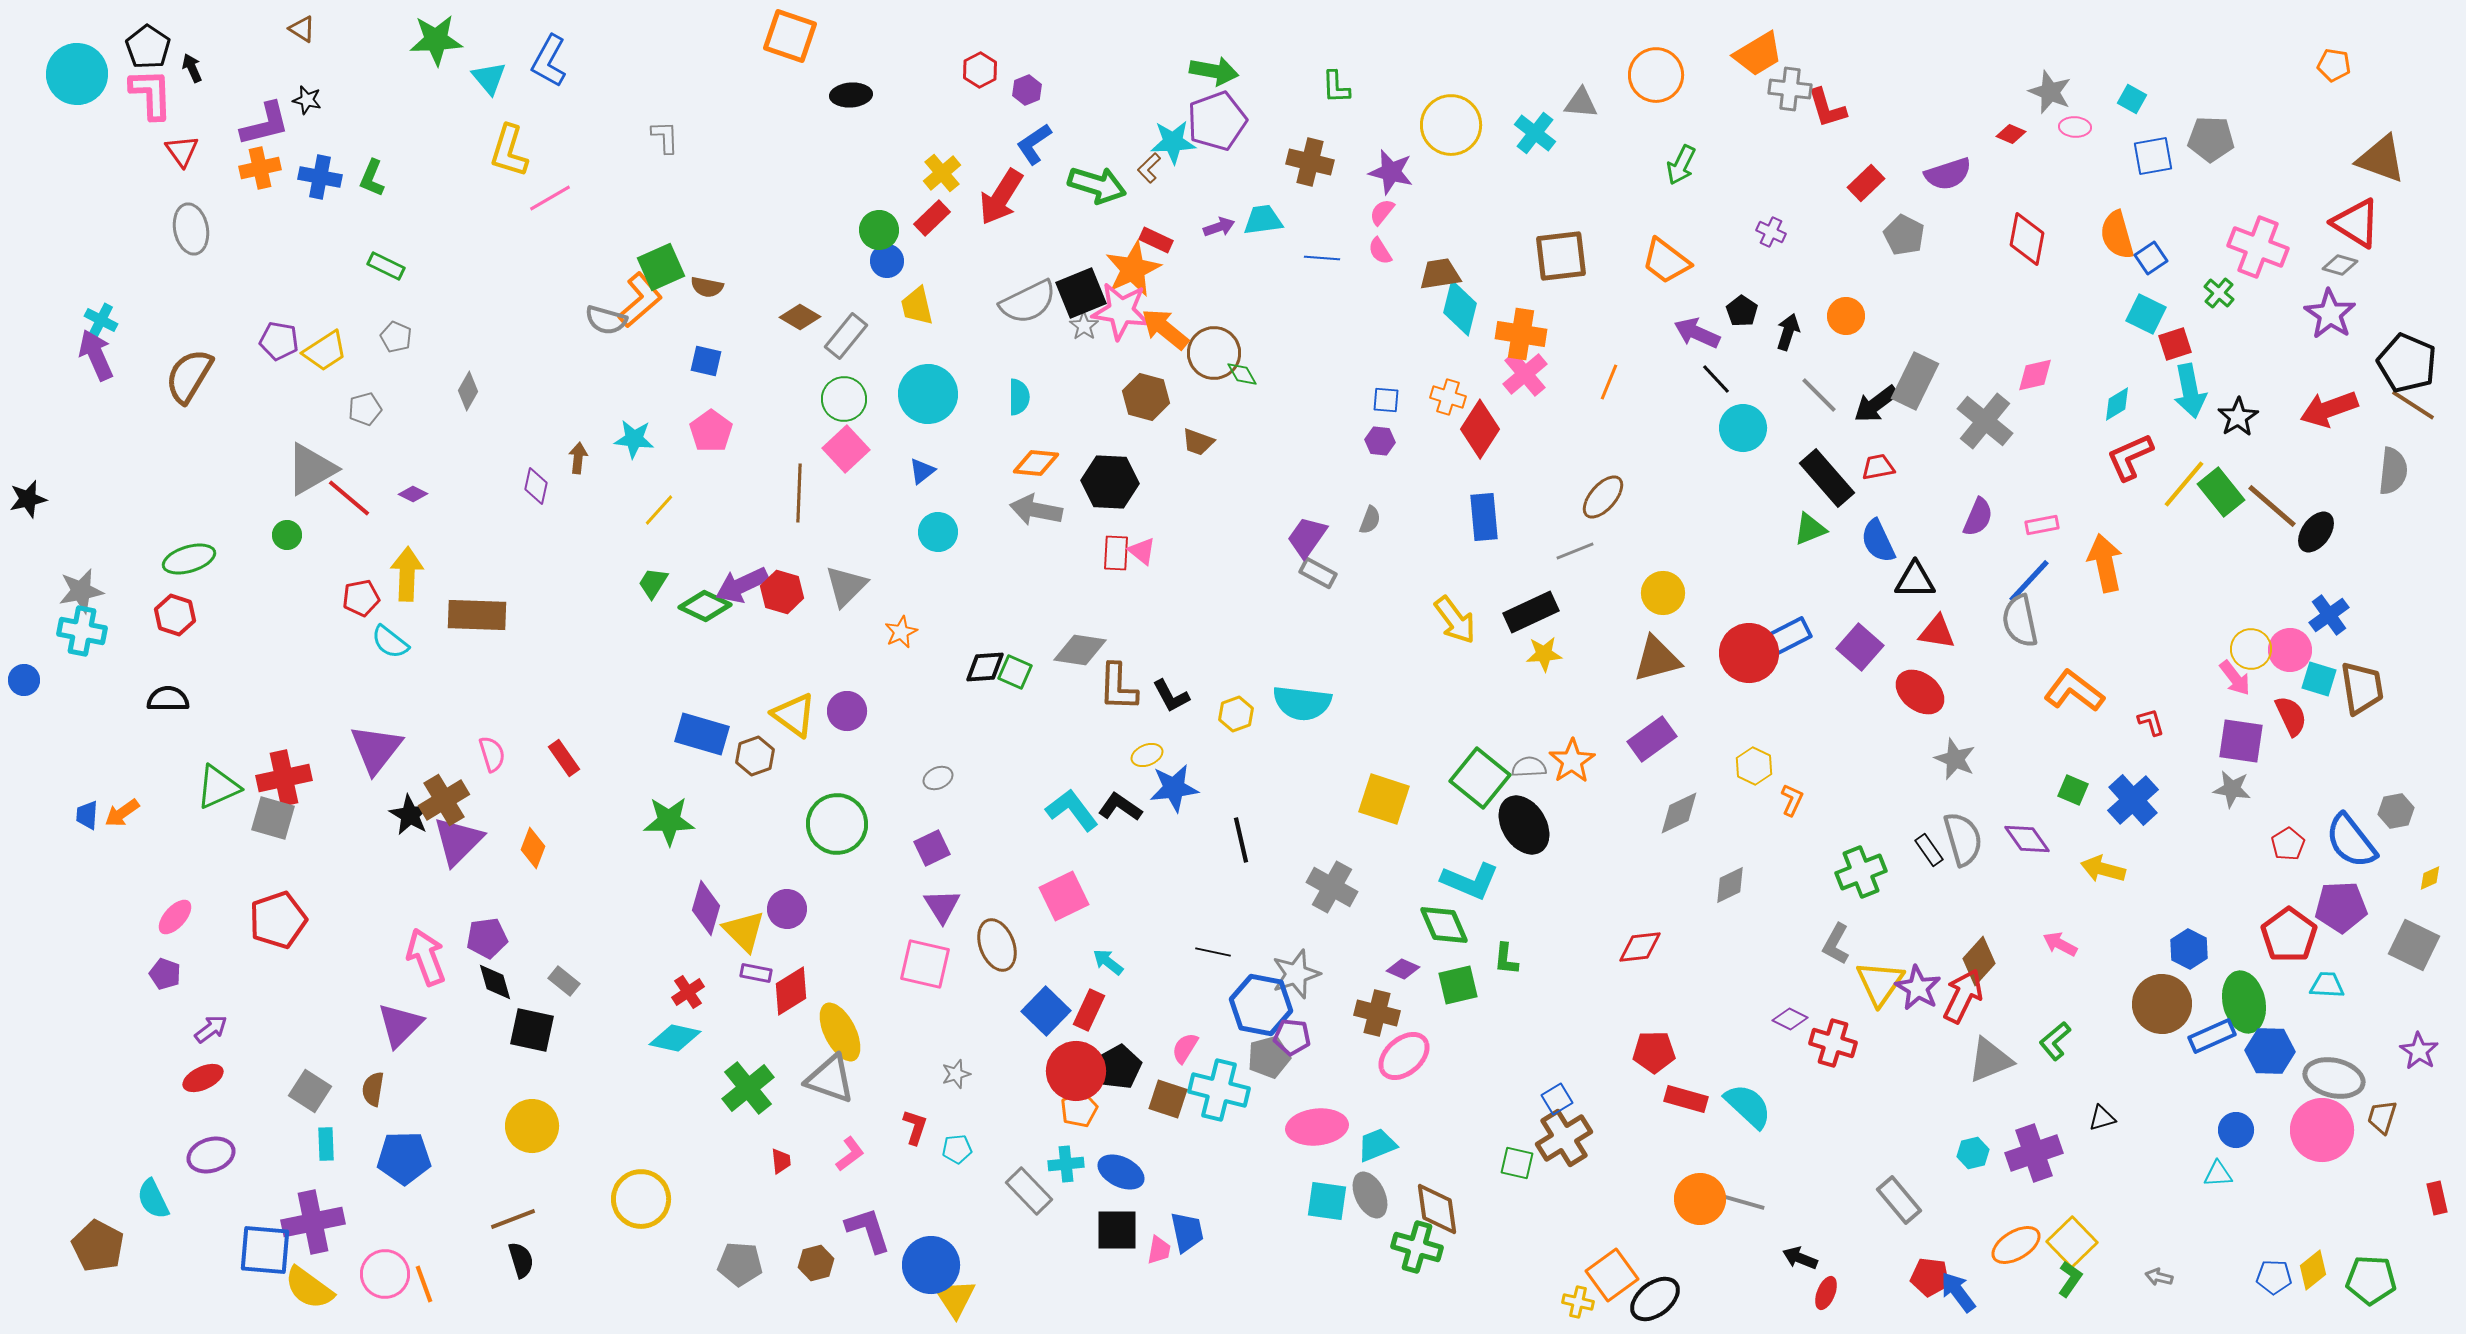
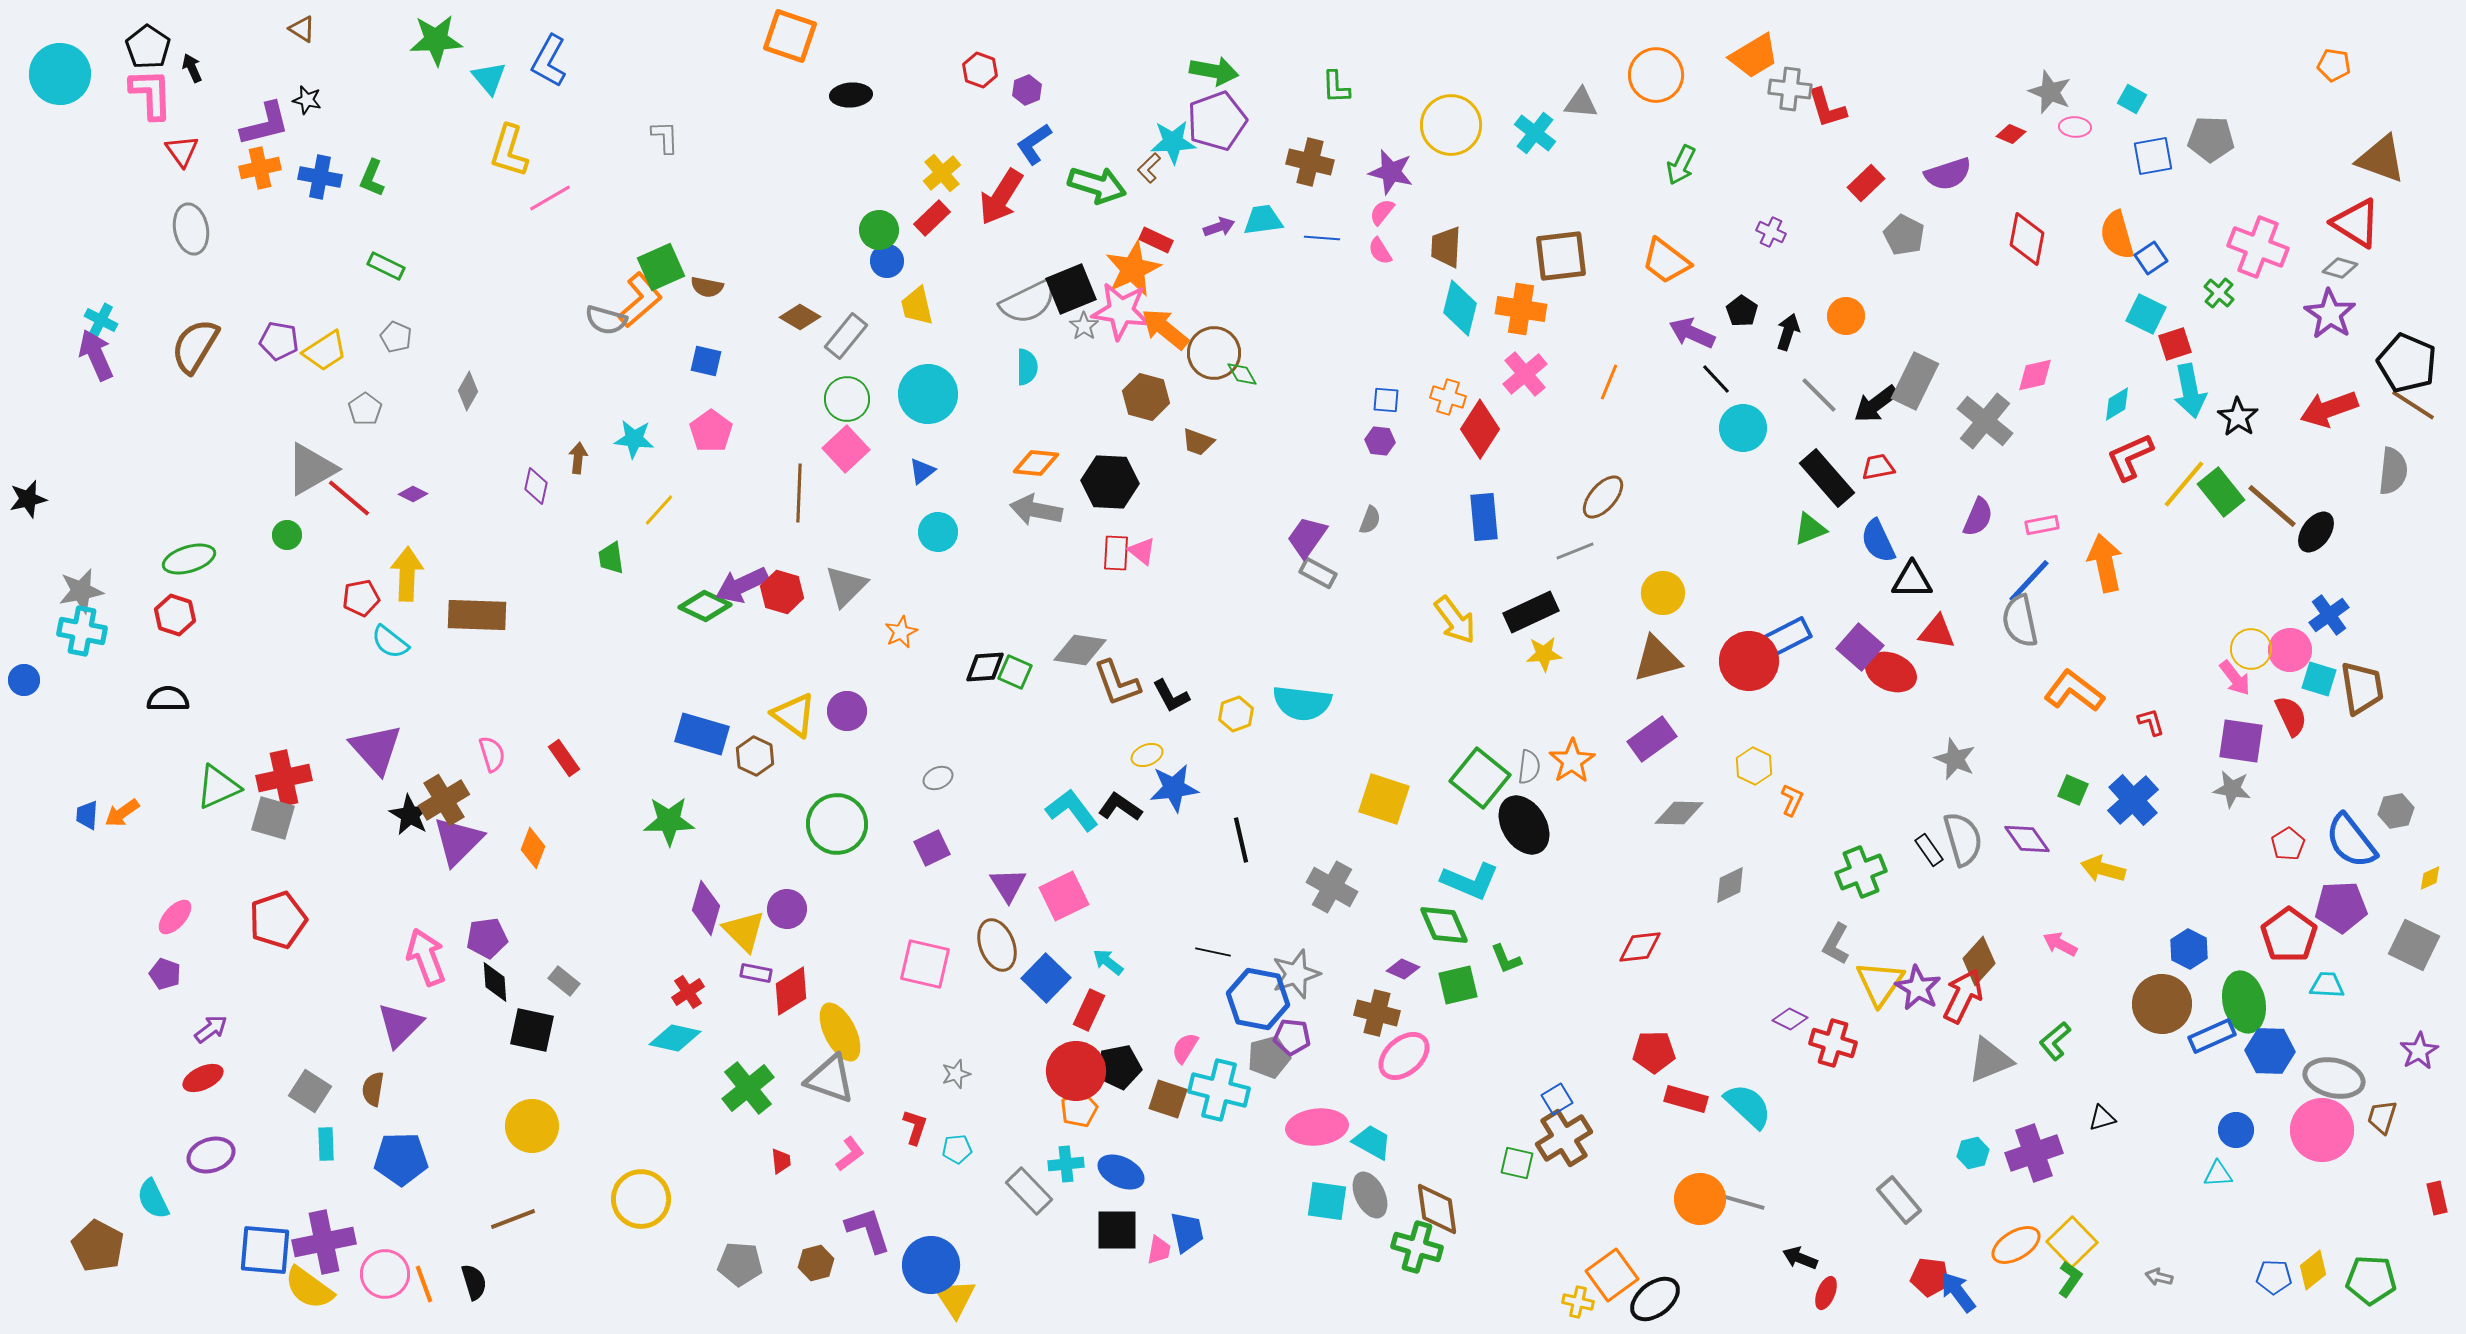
orange trapezoid at (1758, 54): moved 4 px left, 2 px down
red hexagon at (980, 70): rotated 12 degrees counterclockwise
cyan circle at (77, 74): moved 17 px left
blue line at (1322, 258): moved 20 px up
gray diamond at (2340, 265): moved 3 px down
brown trapezoid at (1440, 274): moved 6 px right, 27 px up; rotated 78 degrees counterclockwise
black square at (1081, 293): moved 10 px left, 4 px up
purple arrow at (1697, 333): moved 5 px left
orange cross at (1521, 334): moved 25 px up
brown semicircle at (189, 376): moved 6 px right, 30 px up
cyan semicircle at (1019, 397): moved 8 px right, 30 px up
green circle at (844, 399): moved 3 px right
gray pentagon at (365, 409): rotated 20 degrees counterclockwise
black star at (2238, 417): rotated 6 degrees counterclockwise
black triangle at (1915, 580): moved 3 px left
green trapezoid at (653, 583): moved 42 px left, 25 px up; rotated 40 degrees counterclockwise
red circle at (1749, 653): moved 8 px down
brown L-shape at (1118, 687): moved 1 px left, 4 px up; rotated 22 degrees counterclockwise
red ellipse at (1920, 692): moved 29 px left, 20 px up; rotated 15 degrees counterclockwise
purple triangle at (376, 749): rotated 20 degrees counterclockwise
brown hexagon at (755, 756): rotated 15 degrees counterclockwise
gray semicircle at (1529, 767): rotated 100 degrees clockwise
gray diamond at (1679, 813): rotated 27 degrees clockwise
purple triangle at (942, 906): moved 66 px right, 21 px up
green L-shape at (1506, 959): rotated 28 degrees counterclockwise
black diamond at (495, 982): rotated 12 degrees clockwise
blue hexagon at (1261, 1005): moved 3 px left, 6 px up
blue square at (1046, 1011): moved 33 px up
purple star at (2419, 1051): rotated 9 degrees clockwise
black pentagon at (1119, 1067): rotated 18 degrees clockwise
cyan trapezoid at (1377, 1145): moved 5 px left, 3 px up; rotated 51 degrees clockwise
blue pentagon at (404, 1158): moved 3 px left, 1 px down
purple cross at (313, 1222): moved 11 px right, 20 px down
black semicircle at (521, 1260): moved 47 px left, 22 px down
